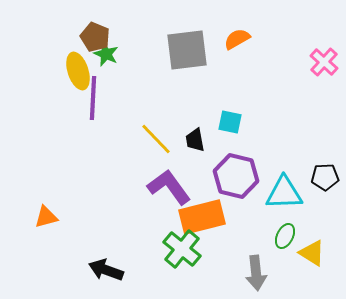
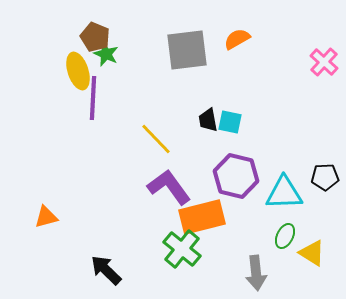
black trapezoid: moved 13 px right, 20 px up
black arrow: rotated 24 degrees clockwise
